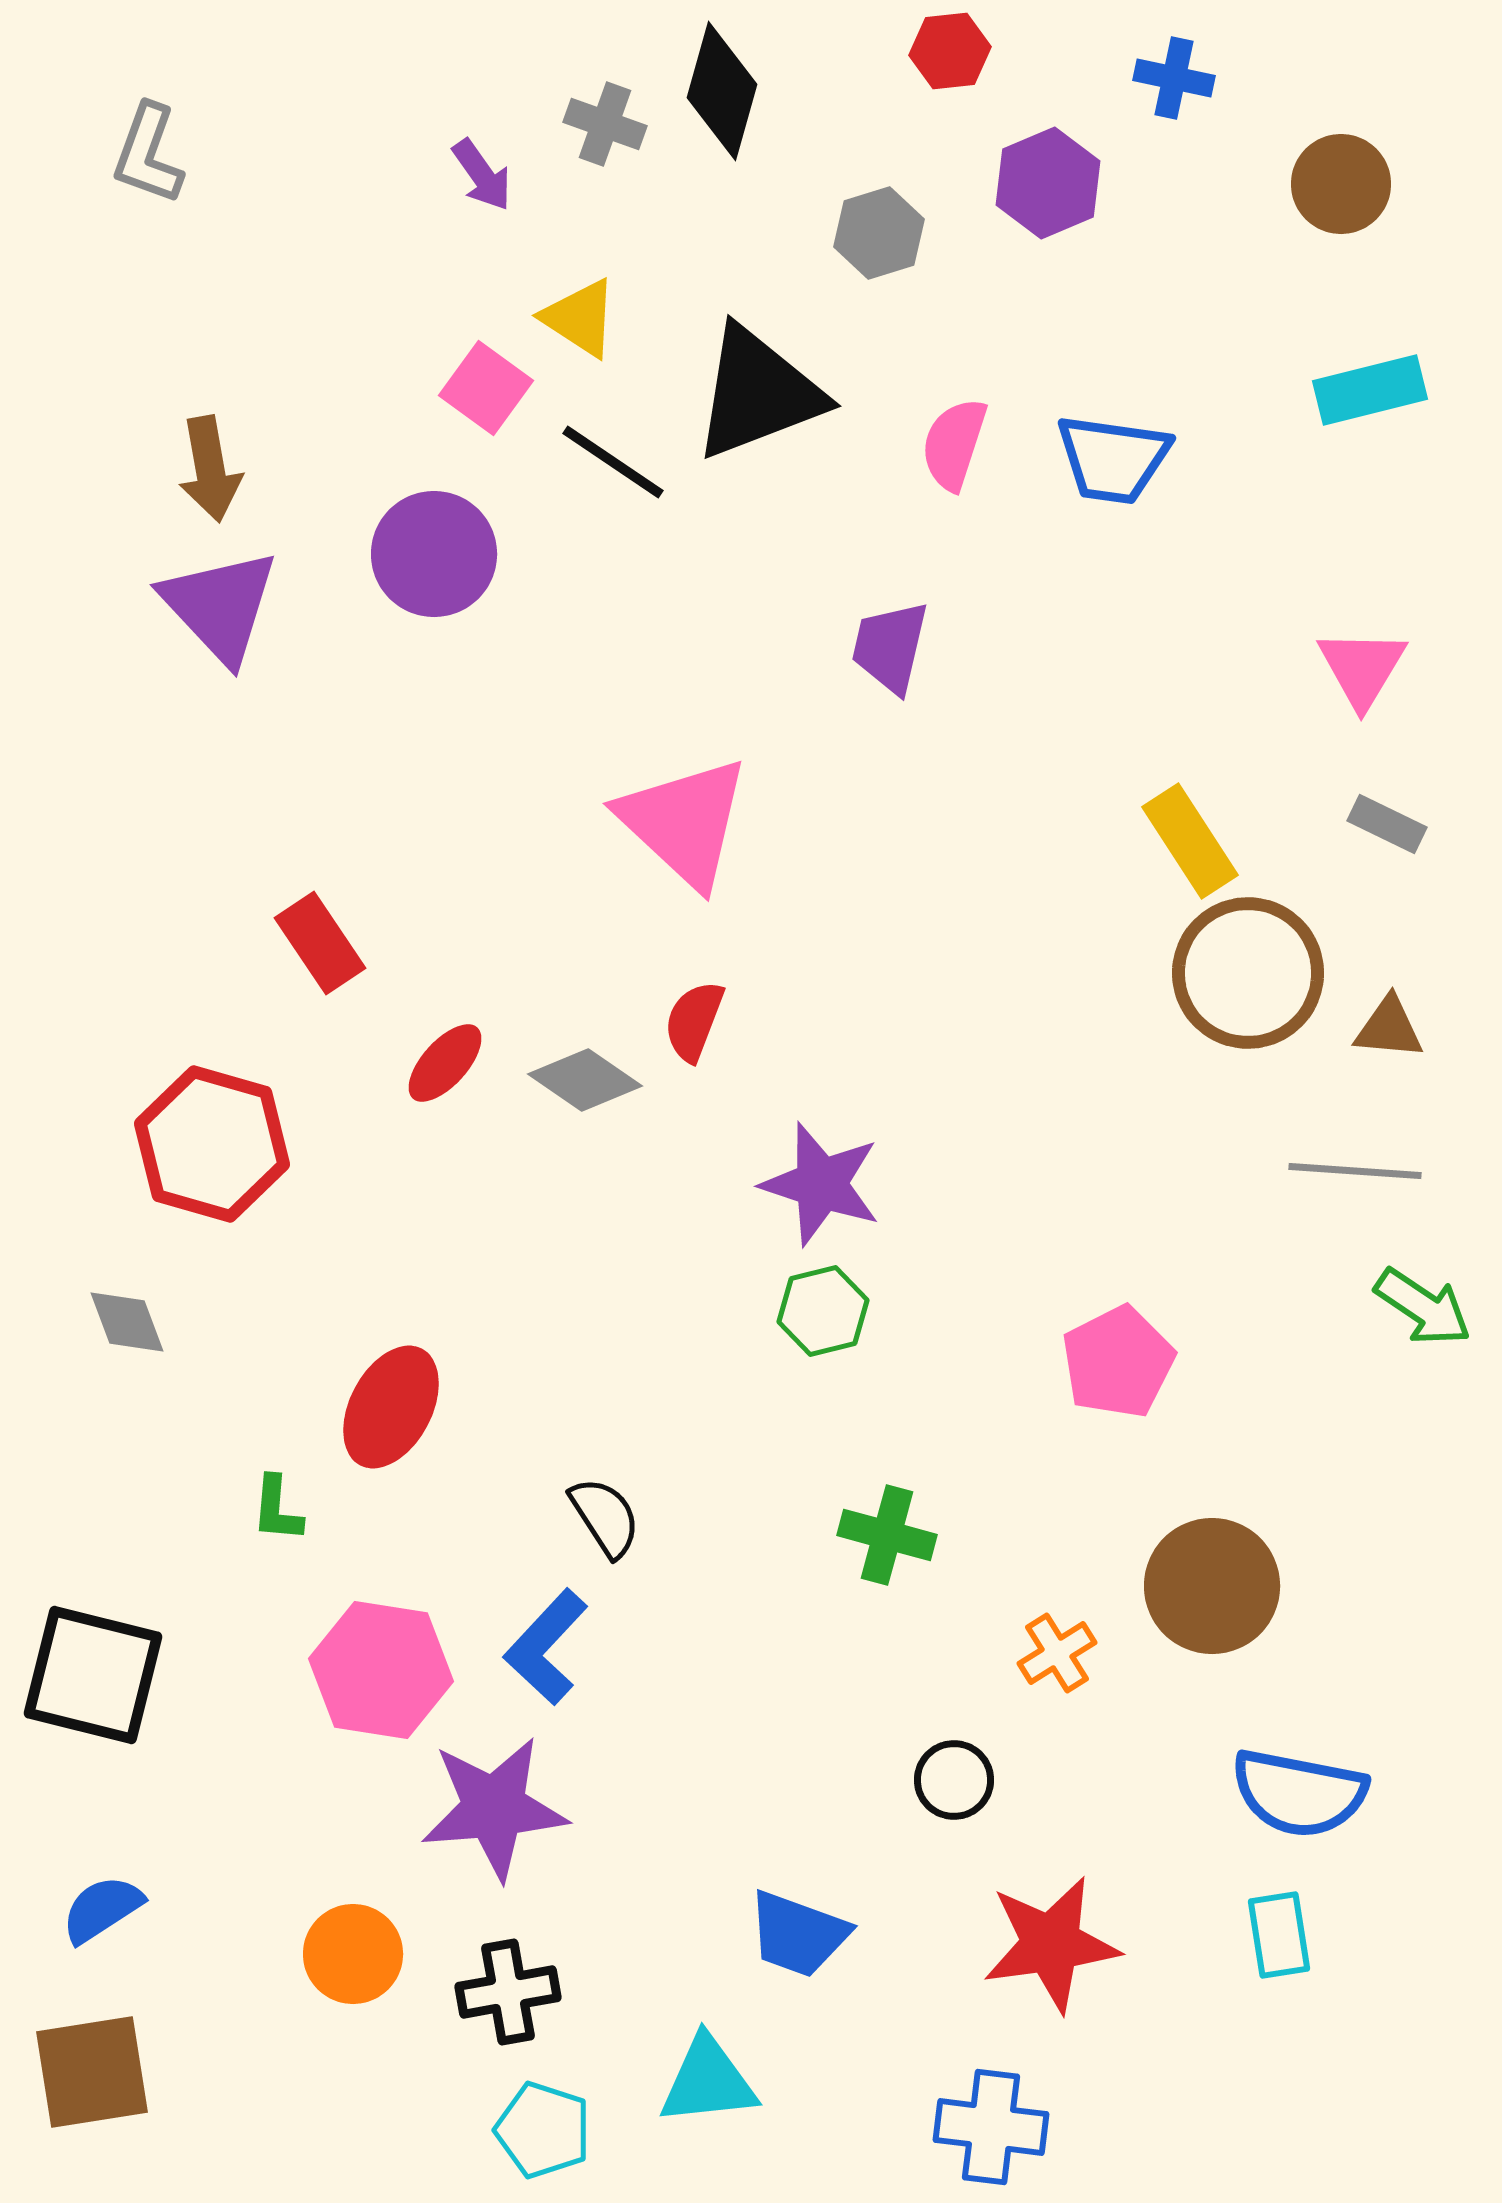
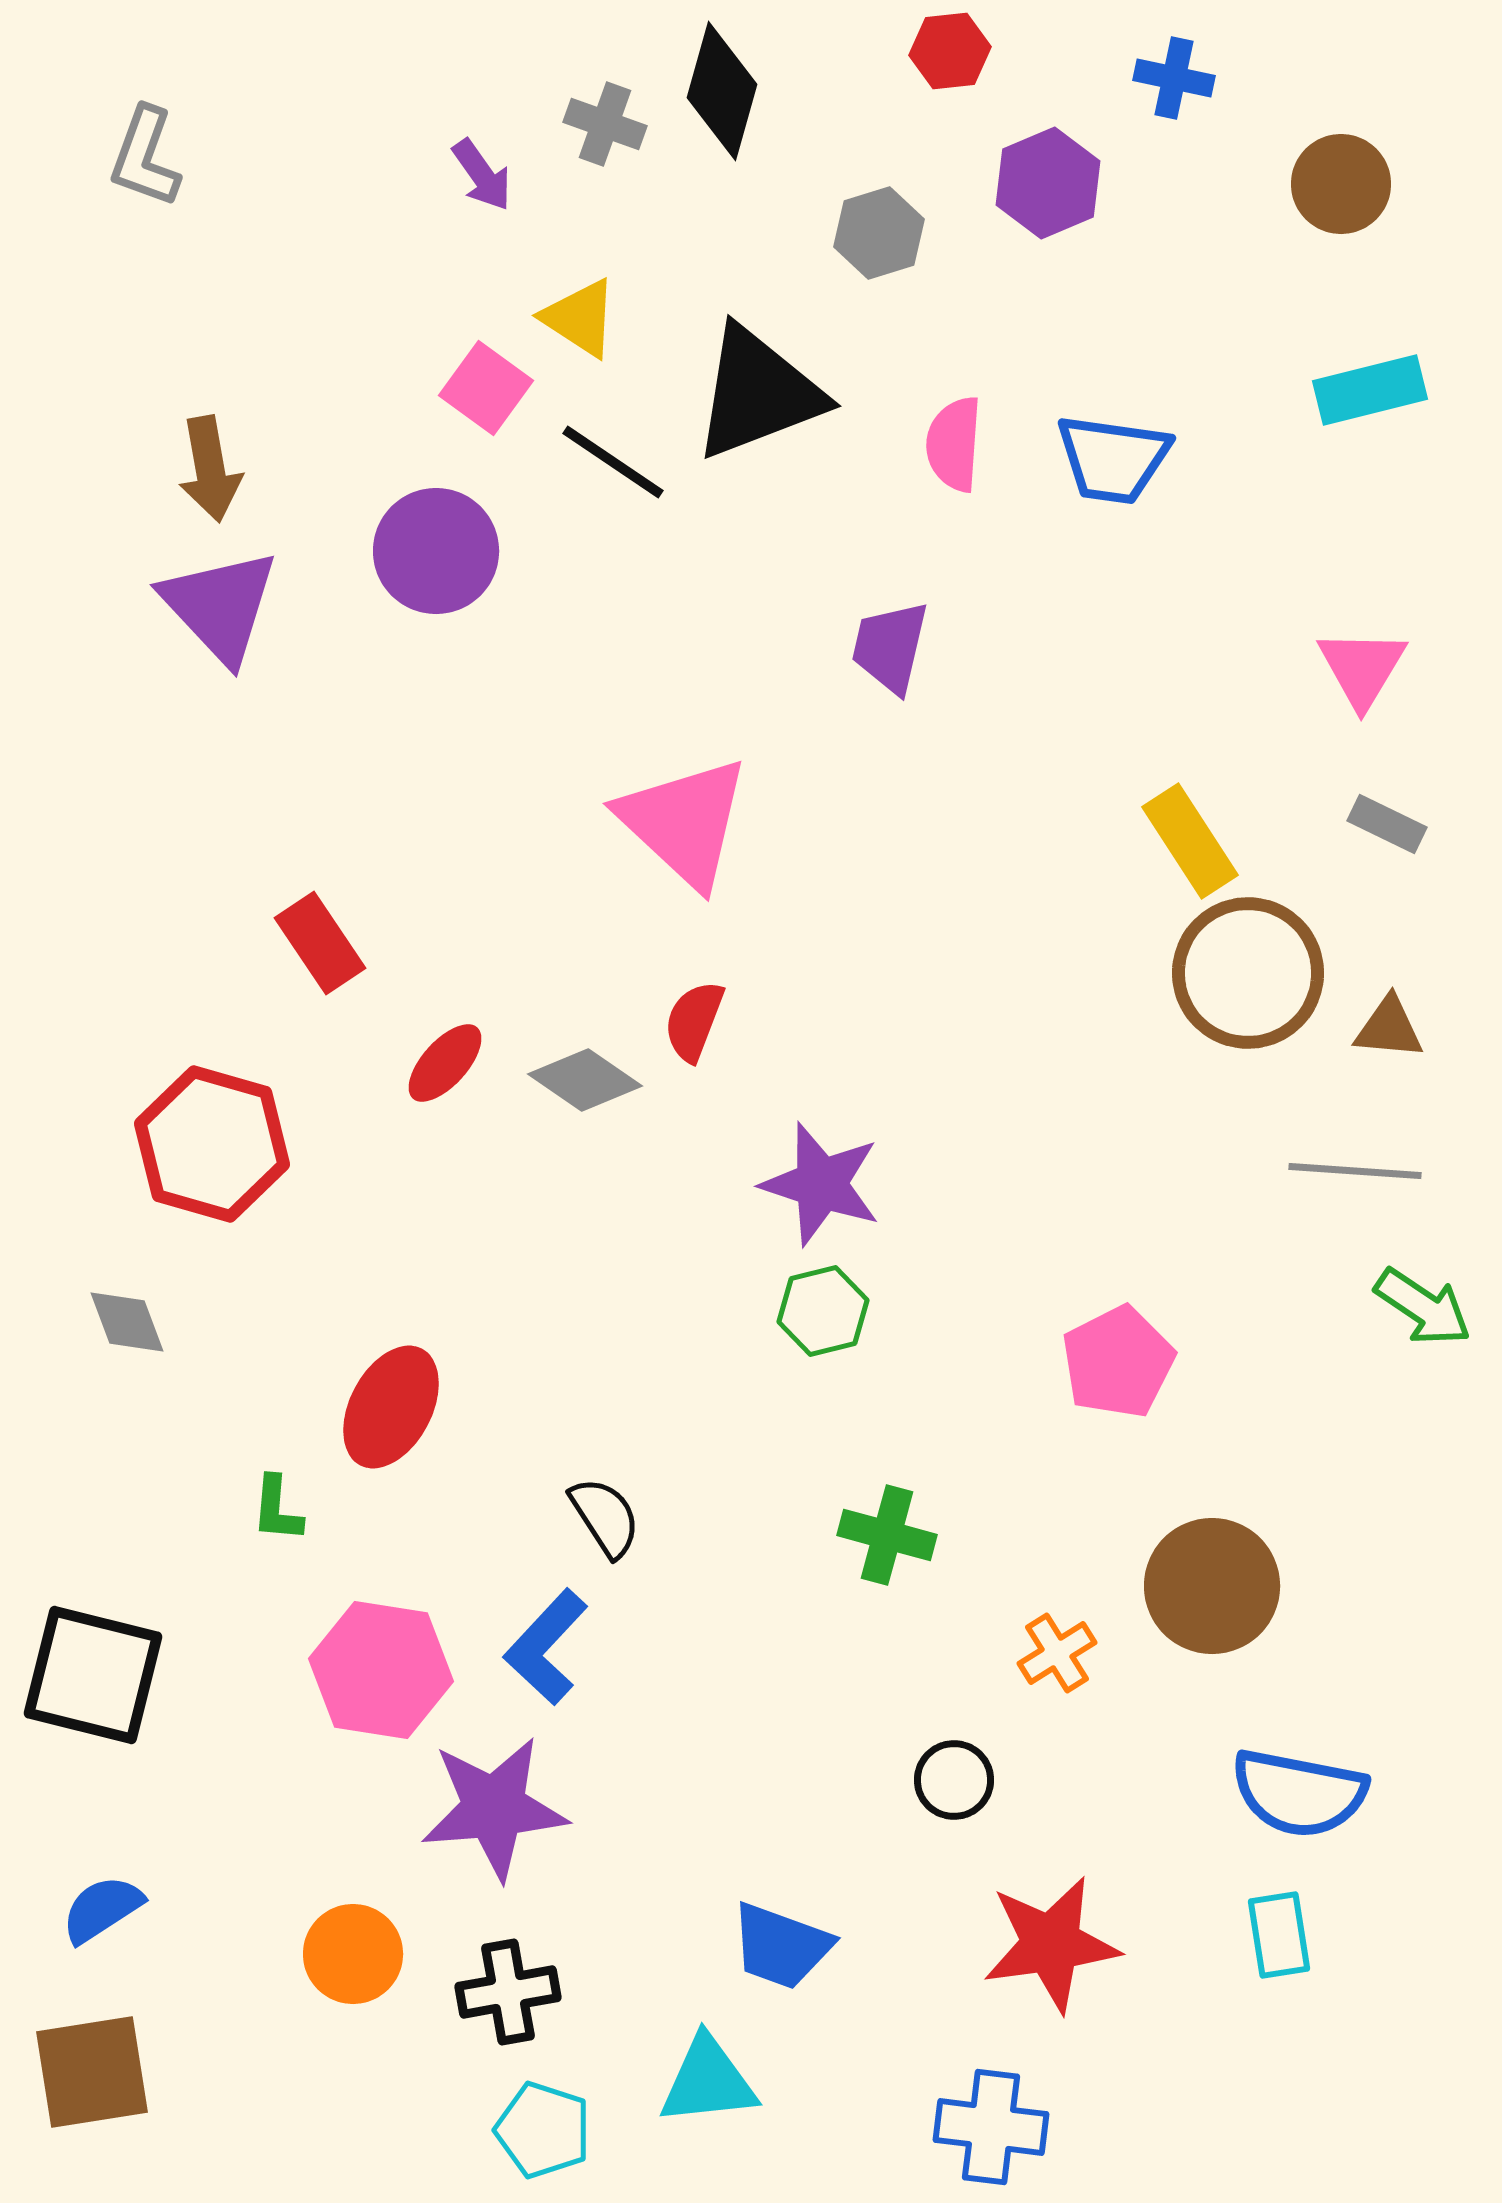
gray L-shape at (148, 154): moved 3 px left, 3 px down
pink semicircle at (954, 444): rotated 14 degrees counterclockwise
purple circle at (434, 554): moved 2 px right, 3 px up
blue trapezoid at (798, 1934): moved 17 px left, 12 px down
